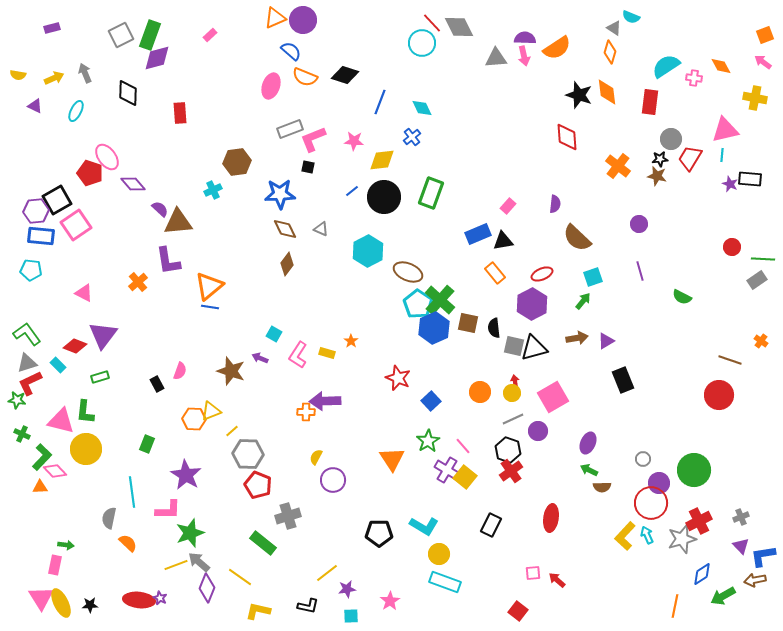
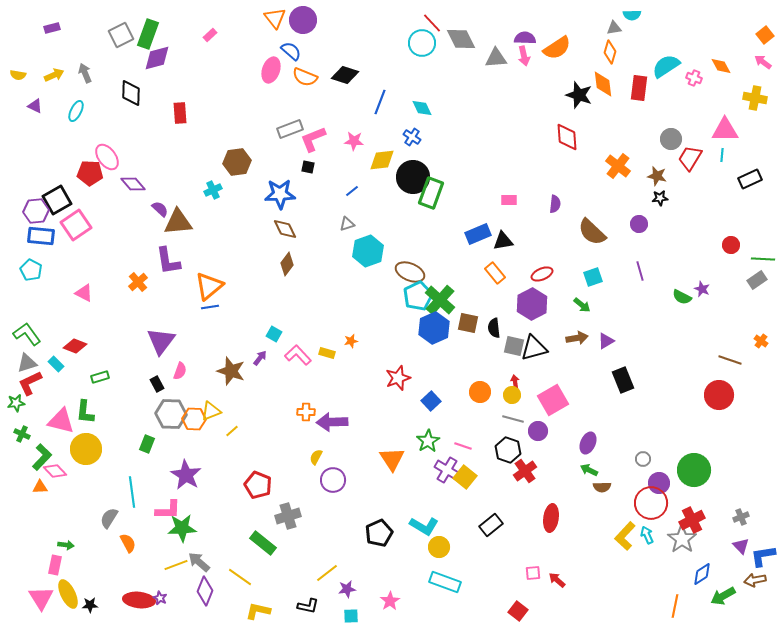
cyan semicircle at (631, 17): moved 1 px right, 2 px up; rotated 24 degrees counterclockwise
orange triangle at (275, 18): rotated 45 degrees counterclockwise
gray diamond at (459, 27): moved 2 px right, 12 px down
gray triangle at (614, 28): rotated 42 degrees counterclockwise
green rectangle at (150, 35): moved 2 px left, 1 px up
orange square at (765, 35): rotated 18 degrees counterclockwise
yellow arrow at (54, 78): moved 3 px up
pink cross at (694, 78): rotated 14 degrees clockwise
pink ellipse at (271, 86): moved 16 px up
orange diamond at (607, 92): moved 4 px left, 8 px up
black diamond at (128, 93): moved 3 px right
red rectangle at (650, 102): moved 11 px left, 14 px up
pink triangle at (725, 130): rotated 12 degrees clockwise
blue cross at (412, 137): rotated 18 degrees counterclockwise
black star at (660, 159): moved 39 px down
red pentagon at (90, 173): rotated 15 degrees counterclockwise
black rectangle at (750, 179): rotated 30 degrees counterclockwise
purple star at (730, 184): moved 28 px left, 105 px down
black circle at (384, 197): moved 29 px right, 20 px up
pink rectangle at (508, 206): moved 1 px right, 6 px up; rotated 49 degrees clockwise
gray triangle at (321, 229): moved 26 px right, 5 px up; rotated 42 degrees counterclockwise
brown semicircle at (577, 238): moved 15 px right, 6 px up
red circle at (732, 247): moved 1 px left, 2 px up
cyan hexagon at (368, 251): rotated 8 degrees clockwise
cyan pentagon at (31, 270): rotated 20 degrees clockwise
brown ellipse at (408, 272): moved 2 px right
green arrow at (583, 301): moved 1 px left, 4 px down; rotated 90 degrees clockwise
cyan pentagon at (418, 304): moved 8 px up; rotated 12 degrees clockwise
blue line at (210, 307): rotated 18 degrees counterclockwise
purple triangle at (103, 335): moved 58 px right, 6 px down
orange star at (351, 341): rotated 24 degrees clockwise
pink L-shape at (298, 355): rotated 104 degrees clockwise
purple arrow at (260, 358): rotated 105 degrees clockwise
cyan rectangle at (58, 365): moved 2 px left, 1 px up
red star at (398, 378): rotated 30 degrees clockwise
yellow circle at (512, 393): moved 2 px down
pink square at (553, 397): moved 3 px down
green star at (17, 400): moved 1 px left, 3 px down; rotated 18 degrees counterclockwise
purple arrow at (325, 401): moved 7 px right, 21 px down
gray line at (513, 419): rotated 40 degrees clockwise
pink line at (463, 446): rotated 30 degrees counterclockwise
gray hexagon at (248, 454): moved 77 px left, 40 px up
red cross at (511, 471): moved 14 px right
gray semicircle at (109, 518): rotated 20 degrees clockwise
red cross at (699, 521): moved 7 px left, 1 px up
black rectangle at (491, 525): rotated 25 degrees clockwise
green star at (190, 533): moved 8 px left, 5 px up; rotated 16 degrees clockwise
black pentagon at (379, 533): rotated 24 degrees counterclockwise
gray star at (682, 539): rotated 20 degrees counterclockwise
orange semicircle at (128, 543): rotated 18 degrees clockwise
yellow circle at (439, 554): moved 7 px up
purple diamond at (207, 588): moved 2 px left, 3 px down
yellow ellipse at (61, 603): moved 7 px right, 9 px up
